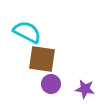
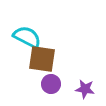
cyan semicircle: moved 5 px down
